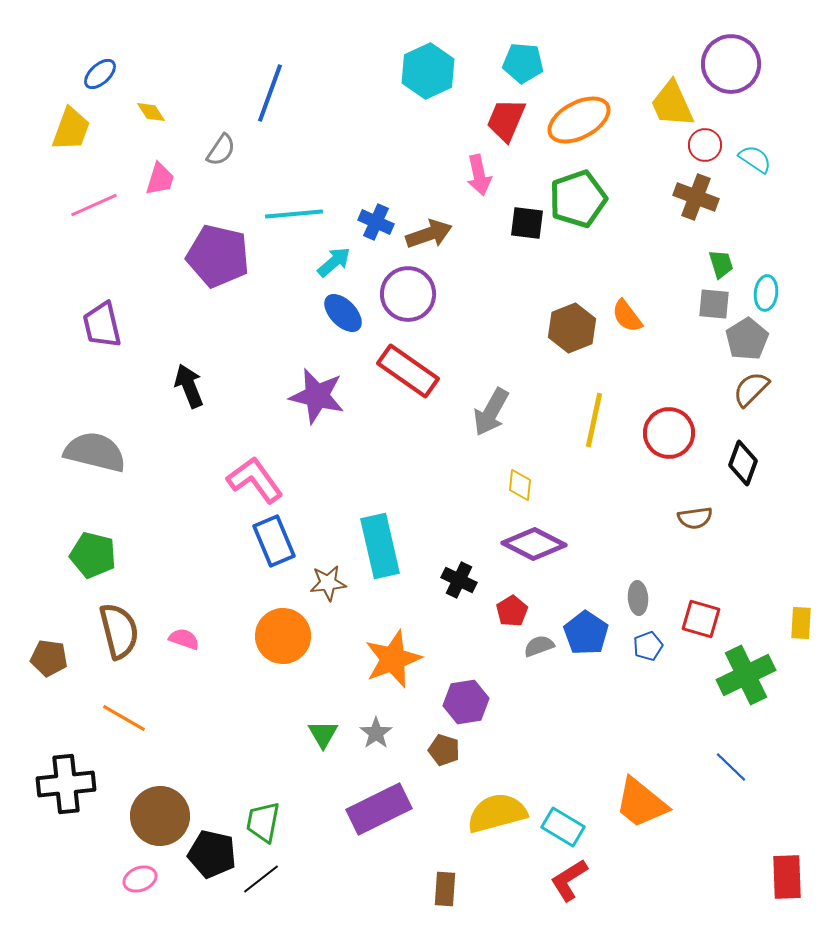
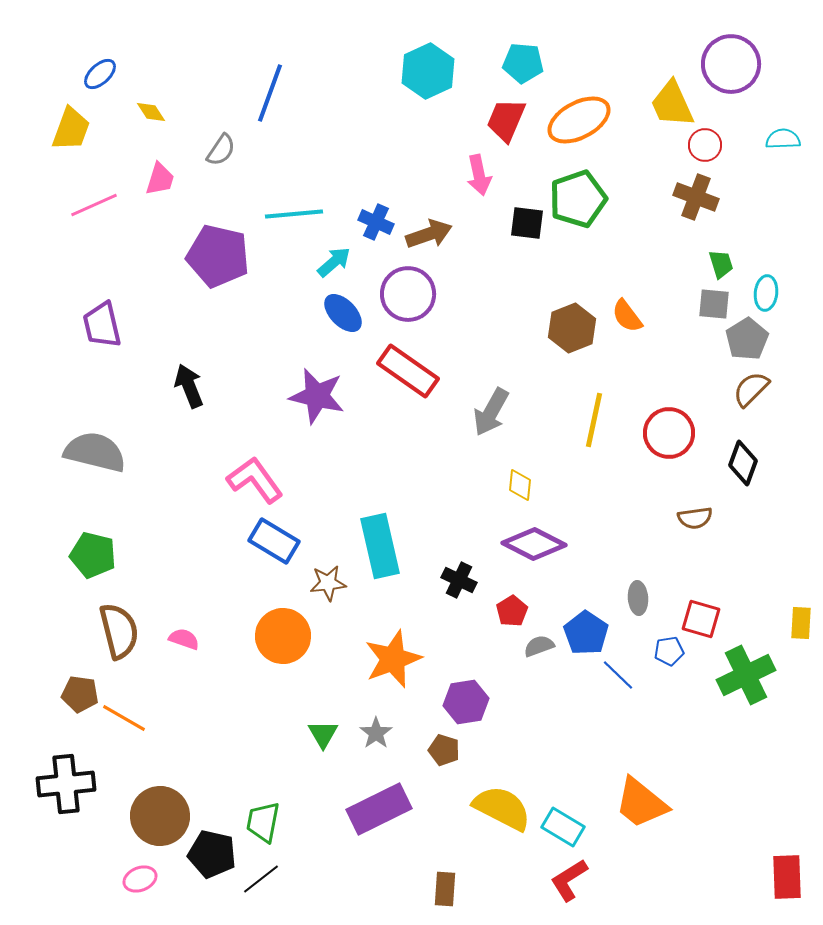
cyan semicircle at (755, 159): moved 28 px right, 20 px up; rotated 36 degrees counterclockwise
blue rectangle at (274, 541): rotated 36 degrees counterclockwise
blue pentagon at (648, 646): moved 21 px right, 5 px down; rotated 12 degrees clockwise
brown pentagon at (49, 658): moved 31 px right, 36 px down
blue line at (731, 767): moved 113 px left, 92 px up
yellow semicircle at (497, 813): moved 5 px right, 5 px up; rotated 42 degrees clockwise
